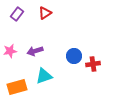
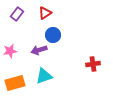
purple arrow: moved 4 px right, 1 px up
blue circle: moved 21 px left, 21 px up
orange rectangle: moved 2 px left, 4 px up
